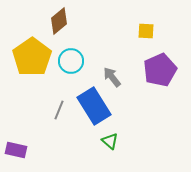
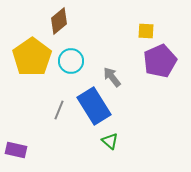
purple pentagon: moved 9 px up
